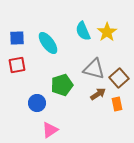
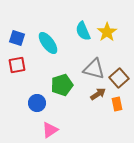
blue square: rotated 21 degrees clockwise
